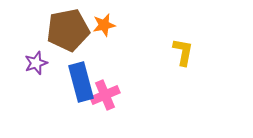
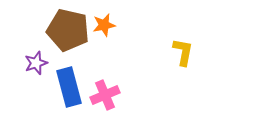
brown pentagon: rotated 24 degrees clockwise
blue rectangle: moved 12 px left, 5 px down
